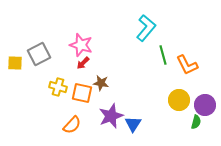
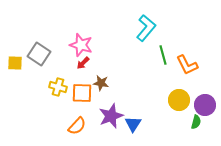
gray square: rotated 30 degrees counterclockwise
orange square: rotated 10 degrees counterclockwise
orange semicircle: moved 5 px right, 1 px down
